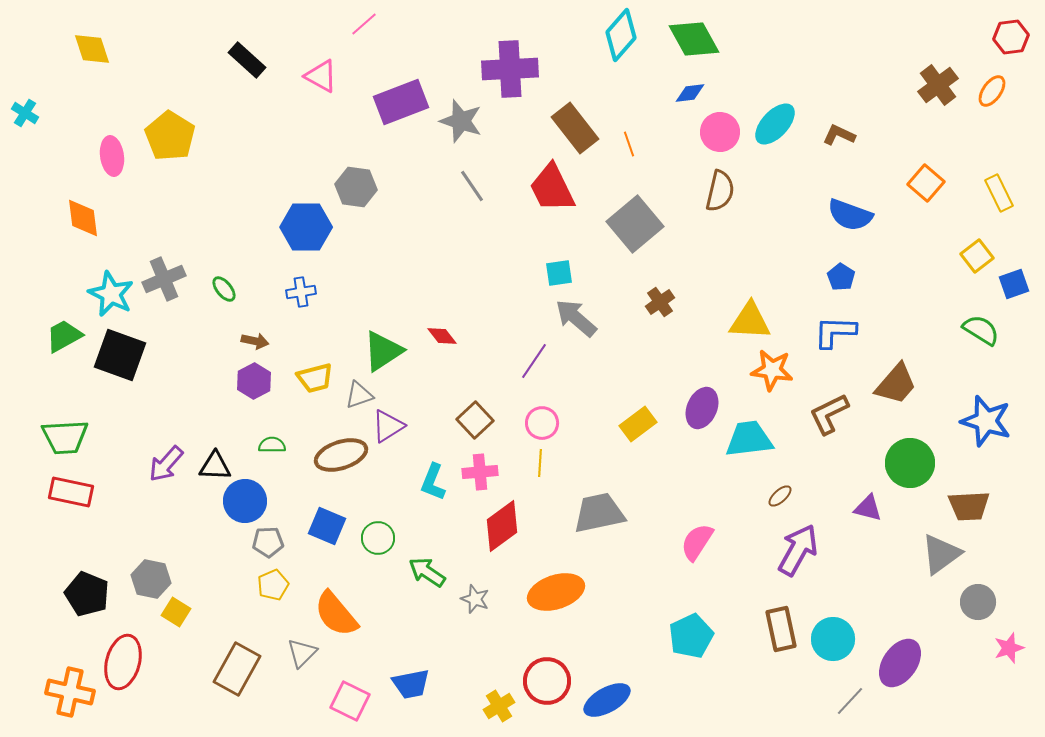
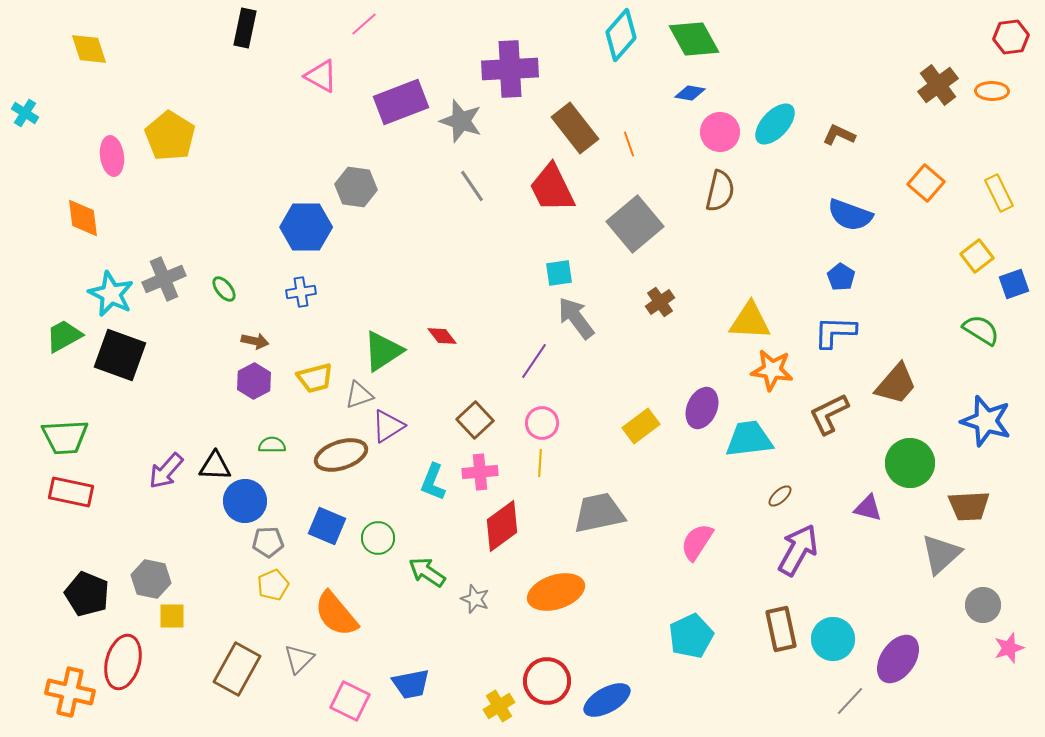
yellow diamond at (92, 49): moved 3 px left
black rectangle at (247, 60): moved 2 px left, 32 px up; rotated 60 degrees clockwise
orange ellipse at (992, 91): rotated 56 degrees clockwise
blue diamond at (690, 93): rotated 16 degrees clockwise
gray arrow at (576, 318): rotated 12 degrees clockwise
yellow rectangle at (638, 424): moved 3 px right, 2 px down
purple arrow at (166, 464): moved 7 px down
gray triangle at (941, 554): rotated 6 degrees counterclockwise
gray circle at (978, 602): moved 5 px right, 3 px down
yellow square at (176, 612): moved 4 px left, 4 px down; rotated 32 degrees counterclockwise
gray triangle at (302, 653): moved 3 px left, 6 px down
purple ellipse at (900, 663): moved 2 px left, 4 px up
